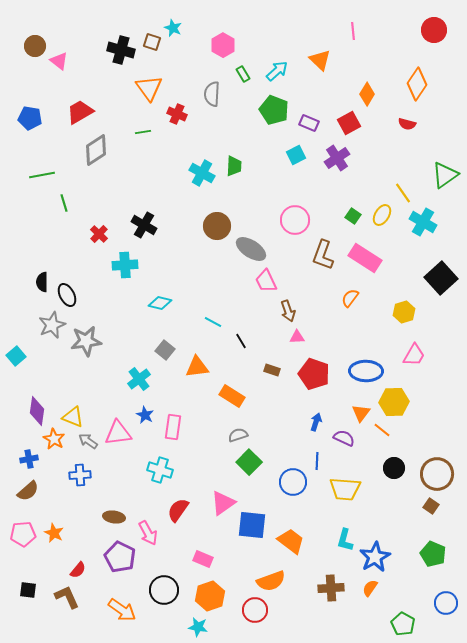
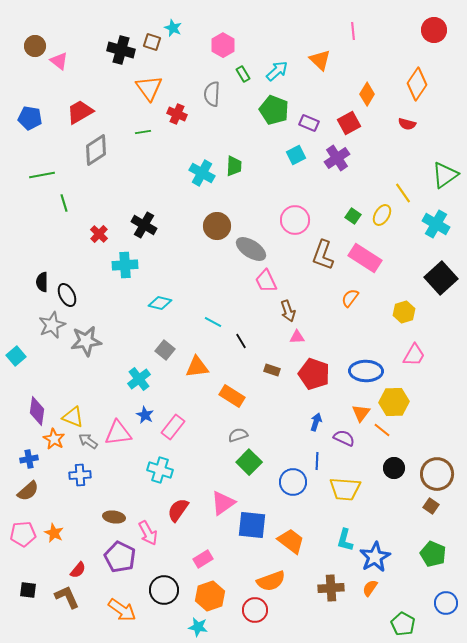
cyan cross at (423, 222): moved 13 px right, 2 px down
pink rectangle at (173, 427): rotated 30 degrees clockwise
pink rectangle at (203, 559): rotated 54 degrees counterclockwise
